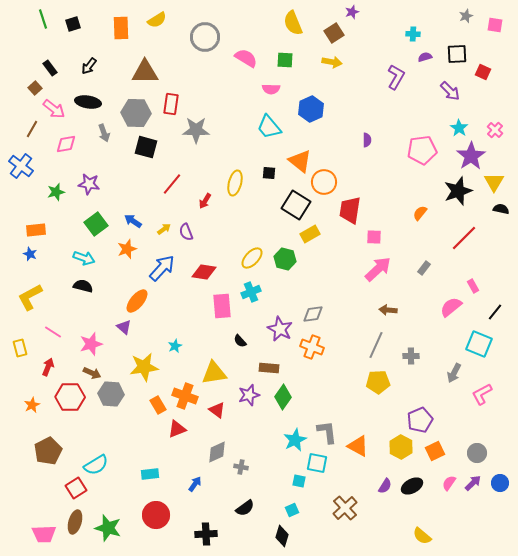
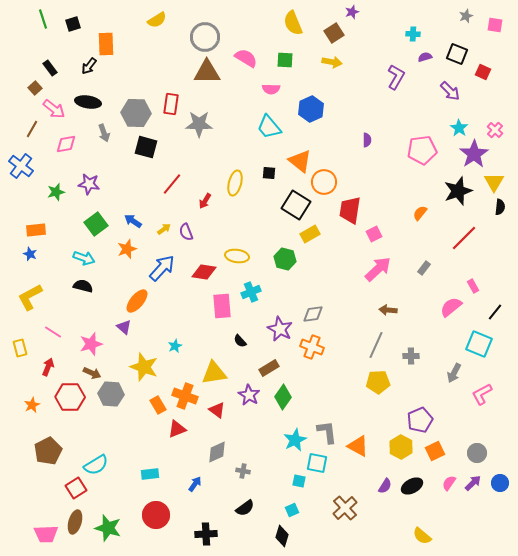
orange rectangle at (121, 28): moved 15 px left, 16 px down
black square at (457, 54): rotated 25 degrees clockwise
brown triangle at (145, 72): moved 62 px right
gray star at (196, 130): moved 3 px right, 6 px up
purple star at (471, 156): moved 3 px right, 2 px up
black semicircle at (501, 209): moved 1 px left, 2 px up; rotated 84 degrees clockwise
pink square at (374, 237): moved 3 px up; rotated 28 degrees counterclockwise
yellow ellipse at (252, 258): moved 15 px left, 2 px up; rotated 55 degrees clockwise
yellow star at (144, 367): rotated 28 degrees clockwise
brown rectangle at (269, 368): rotated 36 degrees counterclockwise
purple star at (249, 395): rotated 25 degrees counterclockwise
gray cross at (241, 467): moved 2 px right, 4 px down
pink trapezoid at (44, 534): moved 2 px right
